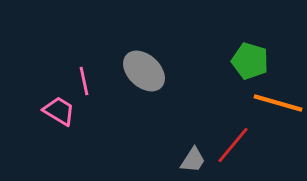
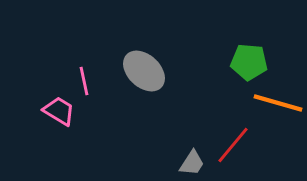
green pentagon: moved 1 px left, 1 px down; rotated 12 degrees counterclockwise
gray trapezoid: moved 1 px left, 3 px down
